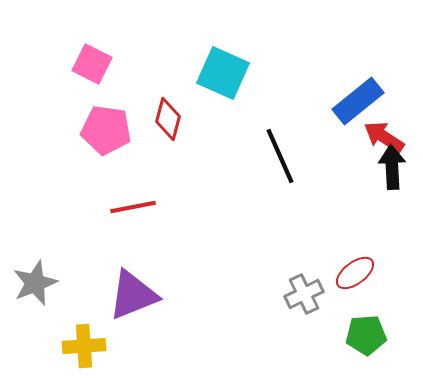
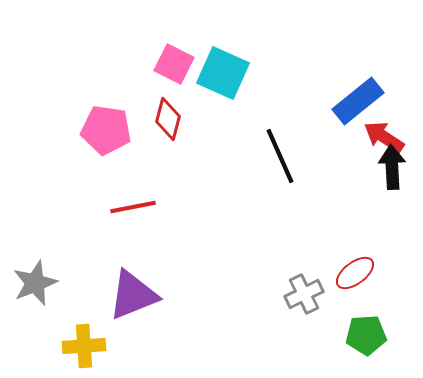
pink square: moved 82 px right
